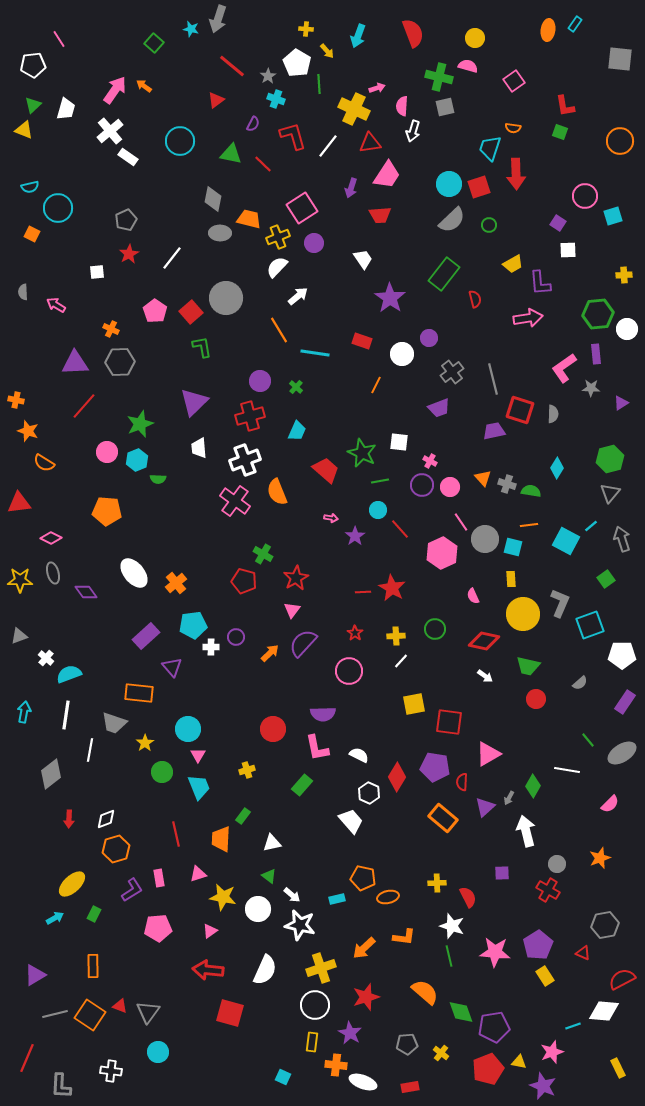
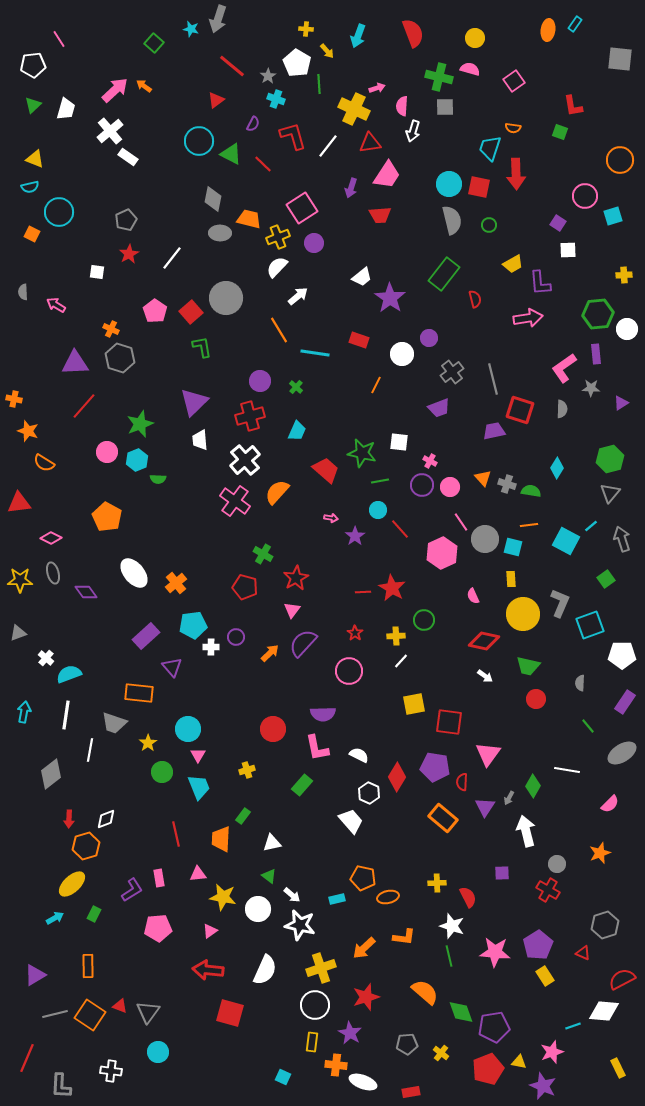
pink semicircle at (468, 66): moved 2 px right, 3 px down
pink arrow at (115, 90): rotated 12 degrees clockwise
red L-shape at (565, 106): moved 8 px right
gray square at (445, 107): rotated 12 degrees clockwise
yellow triangle at (24, 130): moved 11 px right, 29 px down
cyan circle at (180, 141): moved 19 px right
orange circle at (620, 141): moved 19 px down
green triangle at (231, 154): rotated 15 degrees clockwise
red square at (479, 187): rotated 30 degrees clockwise
cyan circle at (58, 208): moved 1 px right, 4 px down
gray semicircle at (452, 220): rotated 60 degrees counterclockwise
white trapezoid at (363, 259): moved 1 px left, 18 px down; rotated 85 degrees clockwise
white square at (97, 272): rotated 14 degrees clockwise
red rectangle at (362, 341): moved 3 px left, 1 px up
gray hexagon at (120, 362): moved 4 px up; rotated 20 degrees clockwise
orange cross at (16, 400): moved 2 px left, 1 px up
gray semicircle at (553, 414): moved 9 px right, 5 px up
white trapezoid at (199, 448): moved 1 px right, 8 px up
green star at (362, 453): rotated 12 degrees counterclockwise
white cross at (245, 460): rotated 20 degrees counterclockwise
orange semicircle at (277, 492): rotated 64 degrees clockwise
orange pentagon at (107, 511): moved 6 px down; rotated 24 degrees clockwise
red pentagon at (244, 581): moved 1 px right, 6 px down
green circle at (435, 629): moved 11 px left, 9 px up
gray triangle at (19, 636): moved 1 px left, 3 px up
gray semicircle at (580, 683): rotated 133 degrees clockwise
green line at (588, 740): moved 14 px up
yellow star at (145, 743): moved 3 px right
pink triangle at (488, 754): rotated 24 degrees counterclockwise
purple triangle at (485, 807): rotated 15 degrees counterclockwise
orange hexagon at (116, 849): moved 30 px left, 3 px up
orange star at (600, 858): moved 5 px up
pink triangle at (198, 874): rotated 12 degrees clockwise
gray hexagon at (605, 925): rotated 8 degrees counterclockwise
orange rectangle at (93, 966): moved 5 px left
red rectangle at (410, 1087): moved 1 px right, 5 px down
